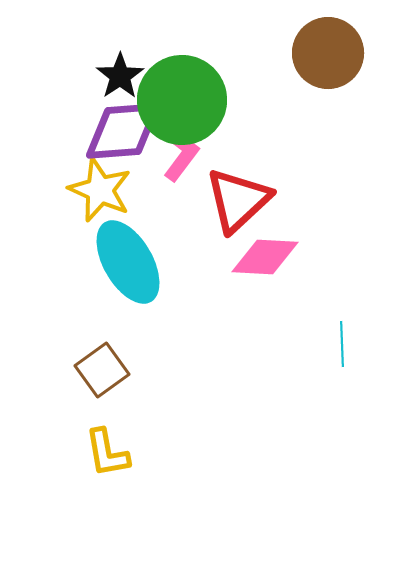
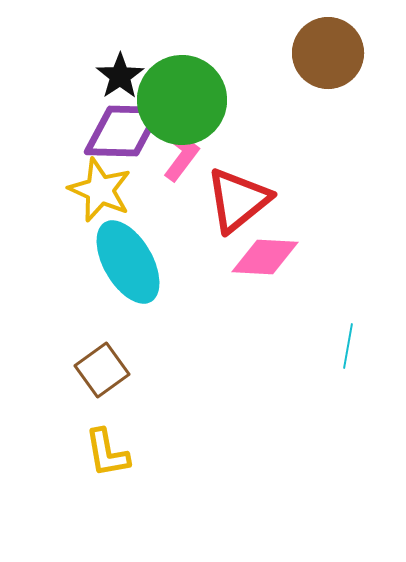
purple diamond: rotated 6 degrees clockwise
red triangle: rotated 4 degrees clockwise
cyan line: moved 6 px right, 2 px down; rotated 12 degrees clockwise
